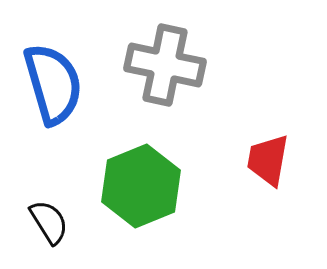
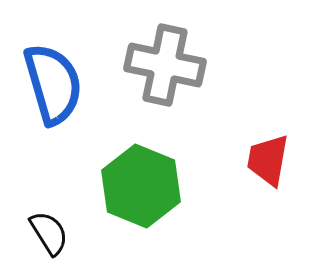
green hexagon: rotated 16 degrees counterclockwise
black semicircle: moved 11 px down
